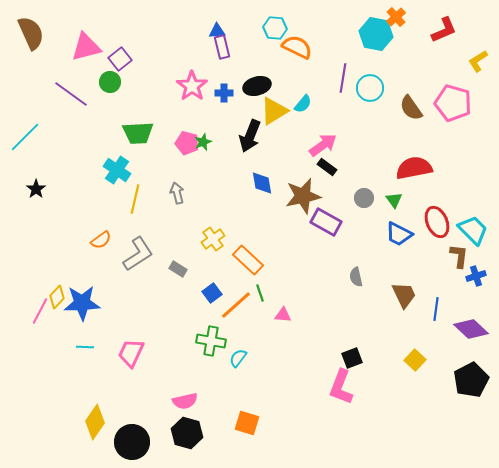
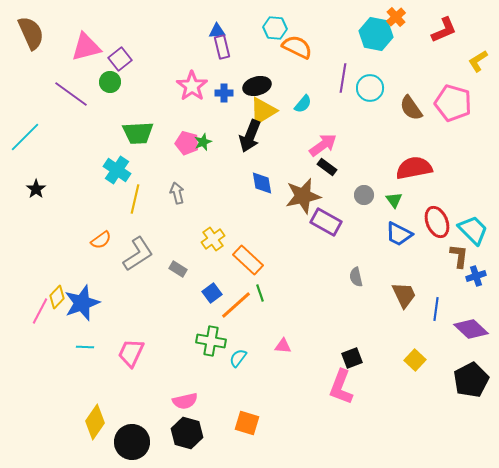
yellow triangle at (274, 111): moved 11 px left
gray circle at (364, 198): moved 3 px up
blue star at (82, 303): rotated 18 degrees counterclockwise
pink triangle at (283, 315): moved 31 px down
